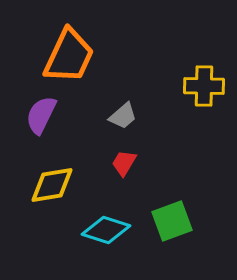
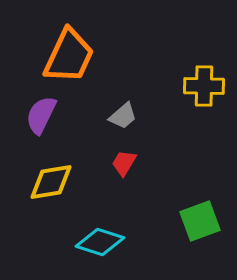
yellow diamond: moved 1 px left, 3 px up
green square: moved 28 px right
cyan diamond: moved 6 px left, 12 px down
